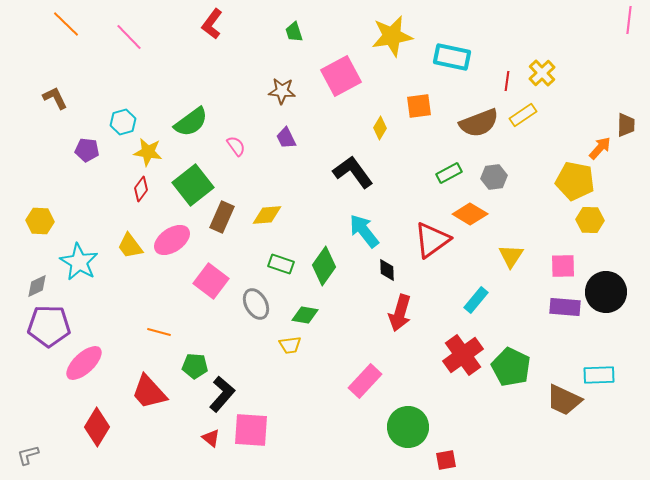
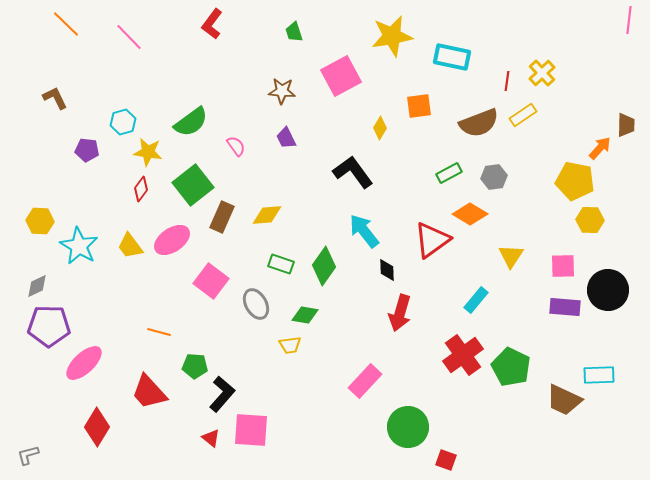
cyan star at (79, 262): moved 16 px up
black circle at (606, 292): moved 2 px right, 2 px up
red square at (446, 460): rotated 30 degrees clockwise
